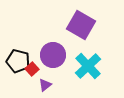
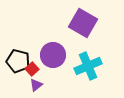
purple square: moved 2 px right, 2 px up
cyan cross: rotated 20 degrees clockwise
purple triangle: moved 9 px left
